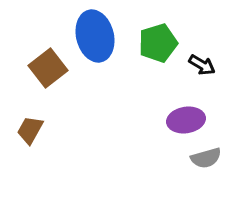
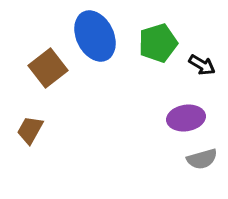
blue ellipse: rotated 12 degrees counterclockwise
purple ellipse: moved 2 px up
gray semicircle: moved 4 px left, 1 px down
